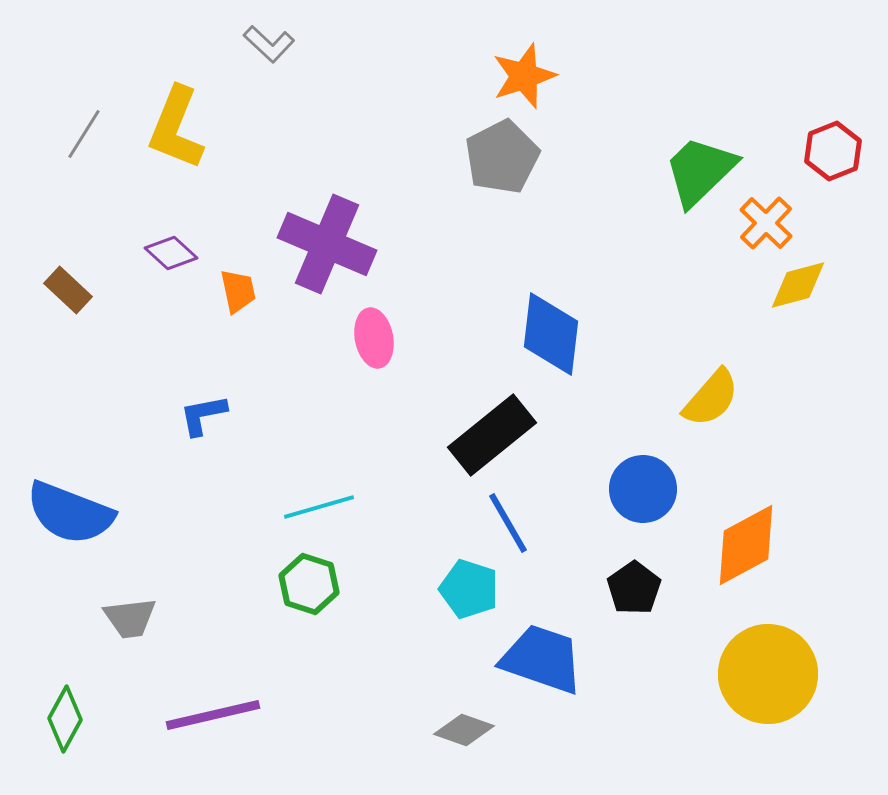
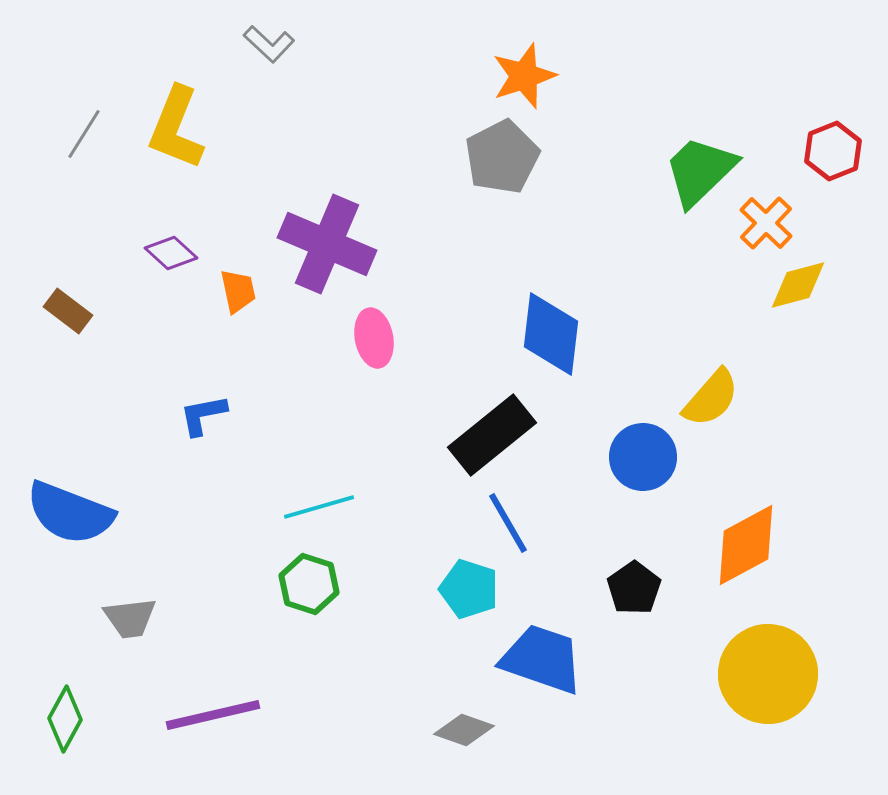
brown rectangle: moved 21 px down; rotated 6 degrees counterclockwise
blue circle: moved 32 px up
